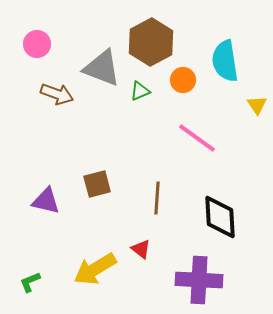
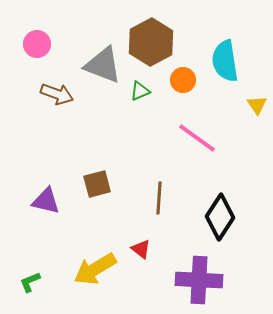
gray triangle: moved 1 px right, 3 px up
brown line: moved 2 px right
black diamond: rotated 36 degrees clockwise
